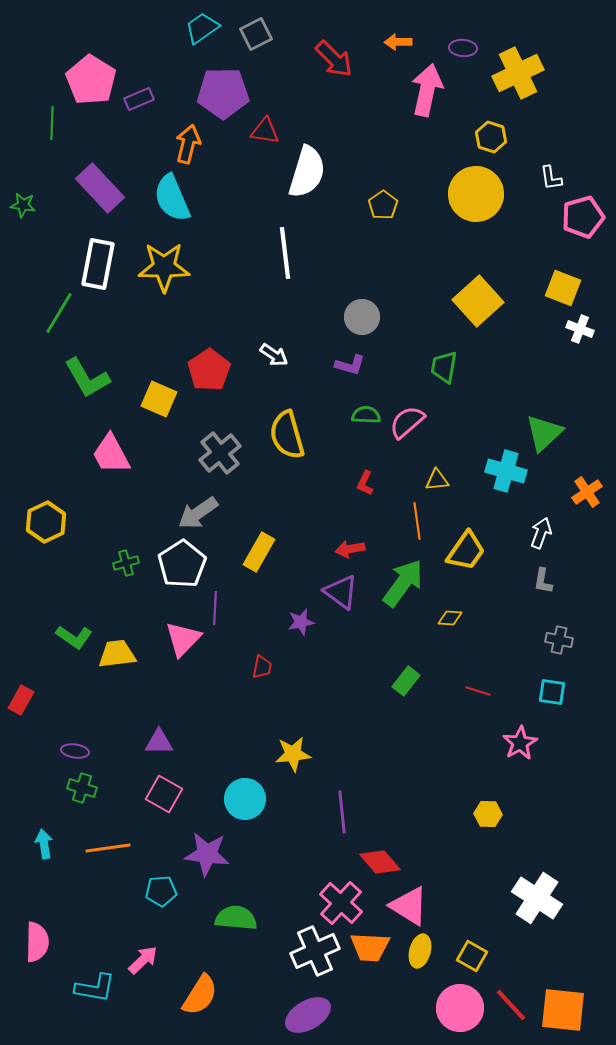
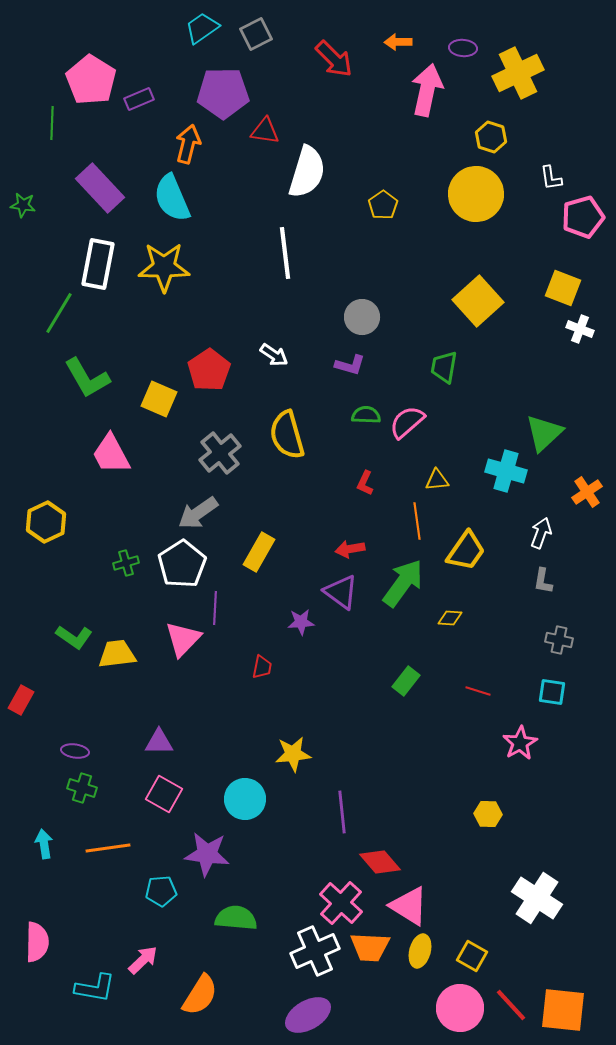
purple star at (301, 622): rotated 8 degrees clockwise
